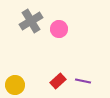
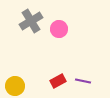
red rectangle: rotated 14 degrees clockwise
yellow circle: moved 1 px down
